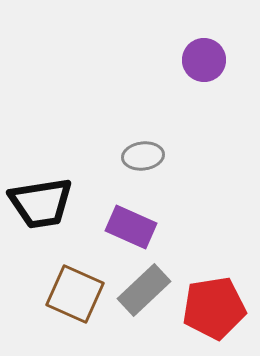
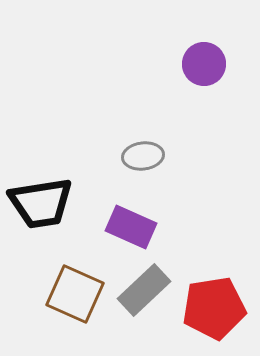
purple circle: moved 4 px down
